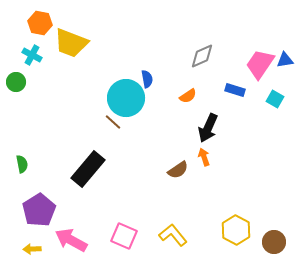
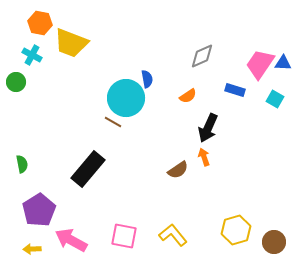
blue triangle: moved 2 px left, 3 px down; rotated 12 degrees clockwise
brown line: rotated 12 degrees counterclockwise
yellow hexagon: rotated 16 degrees clockwise
pink square: rotated 12 degrees counterclockwise
